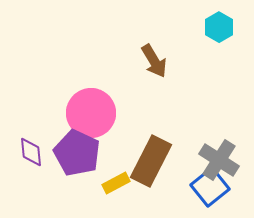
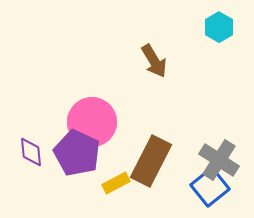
pink circle: moved 1 px right, 9 px down
